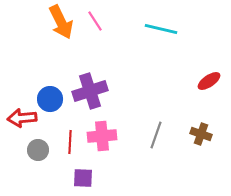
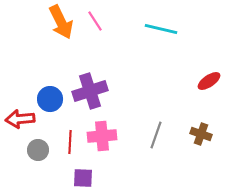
red arrow: moved 2 px left, 1 px down
